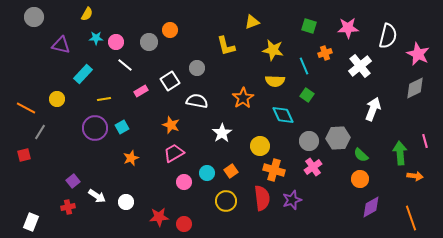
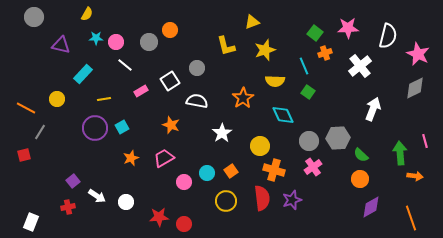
green square at (309, 26): moved 6 px right, 7 px down; rotated 21 degrees clockwise
yellow star at (273, 50): moved 8 px left; rotated 30 degrees counterclockwise
green square at (307, 95): moved 1 px right, 3 px up
pink trapezoid at (174, 153): moved 10 px left, 5 px down
